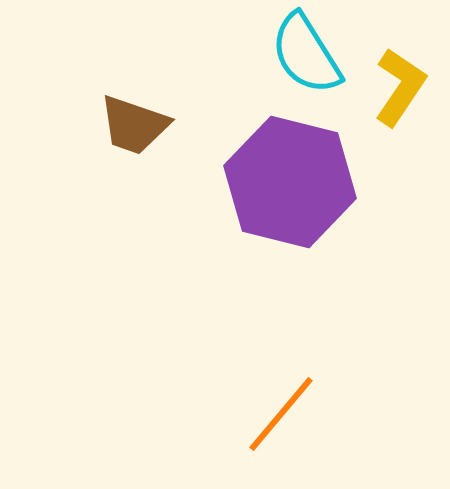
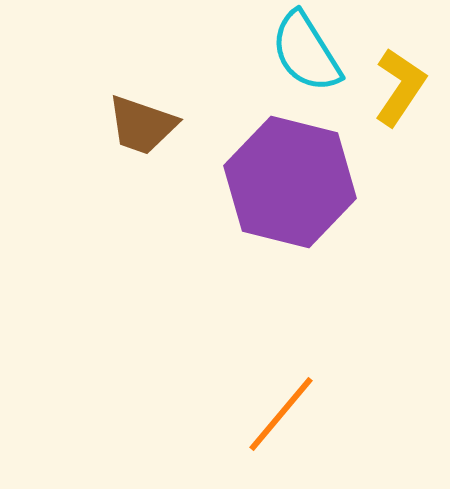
cyan semicircle: moved 2 px up
brown trapezoid: moved 8 px right
